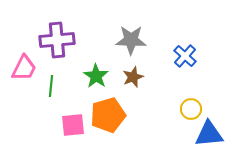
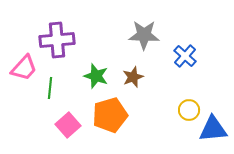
gray star: moved 13 px right, 5 px up
pink trapezoid: rotated 16 degrees clockwise
green star: rotated 15 degrees counterclockwise
green line: moved 1 px left, 2 px down
yellow circle: moved 2 px left, 1 px down
orange pentagon: moved 2 px right
pink square: moved 5 px left; rotated 35 degrees counterclockwise
blue triangle: moved 4 px right, 5 px up
